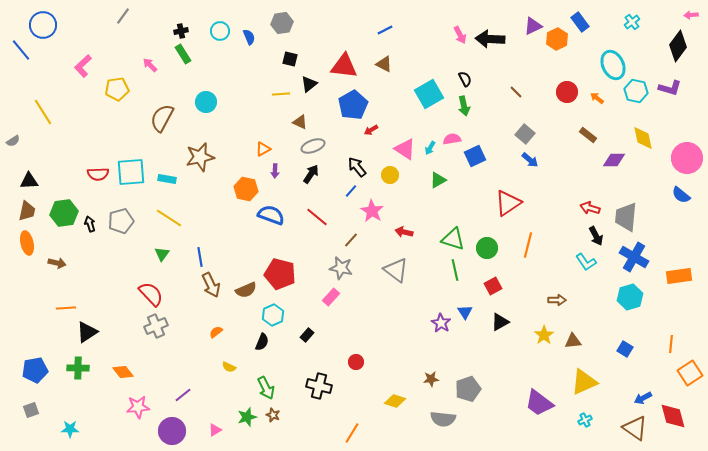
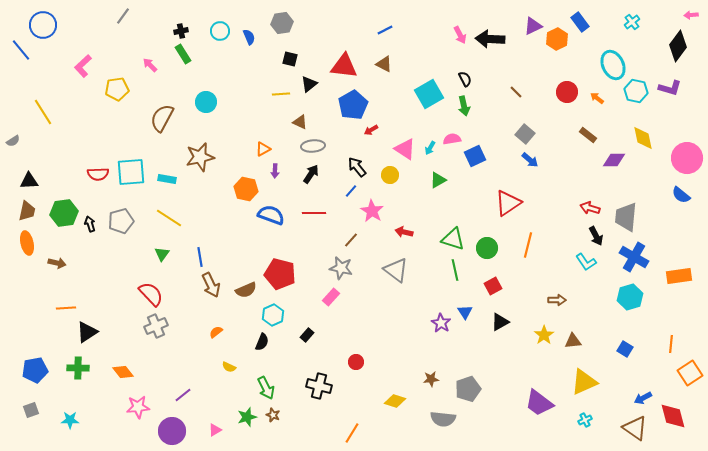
gray ellipse at (313, 146): rotated 15 degrees clockwise
red line at (317, 217): moved 3 px left, 4 px up; rotated 40 degrees counterclockwise
cyan star at (70, 429): moved 9 px up
